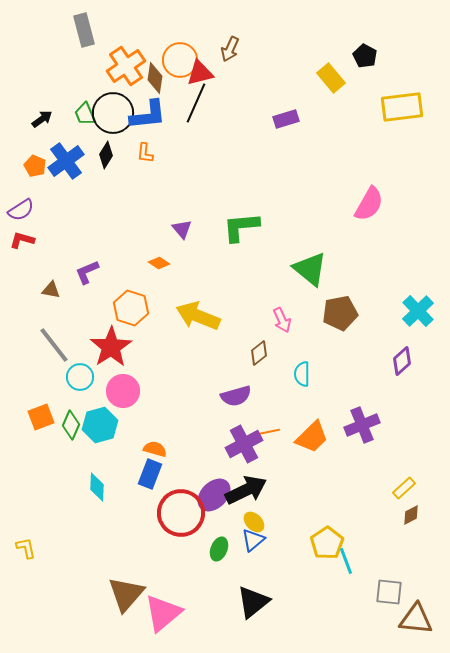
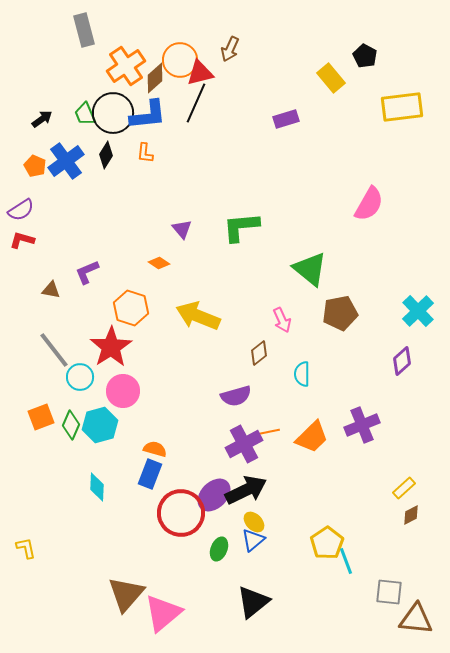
brown diamond at (155, 78): rotated 40 degrees clockwise
gray line at (54, 345): moved 5 px down
